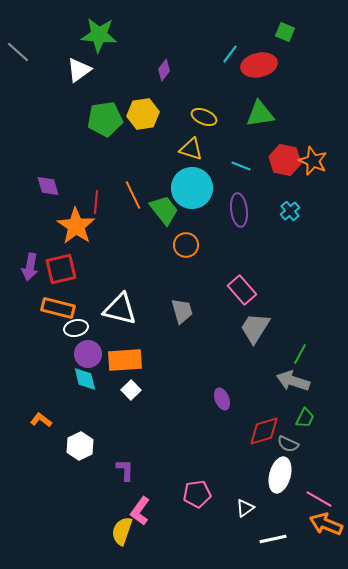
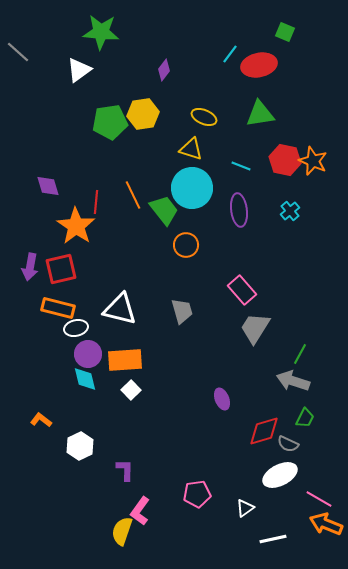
green star at (99, 35): moved 2 px right, 3 px up
green pentagon at (105, 119): moved 5 px right, 3 px down
white ellipse at (280, 475): rotated 48 degrees clockwise
